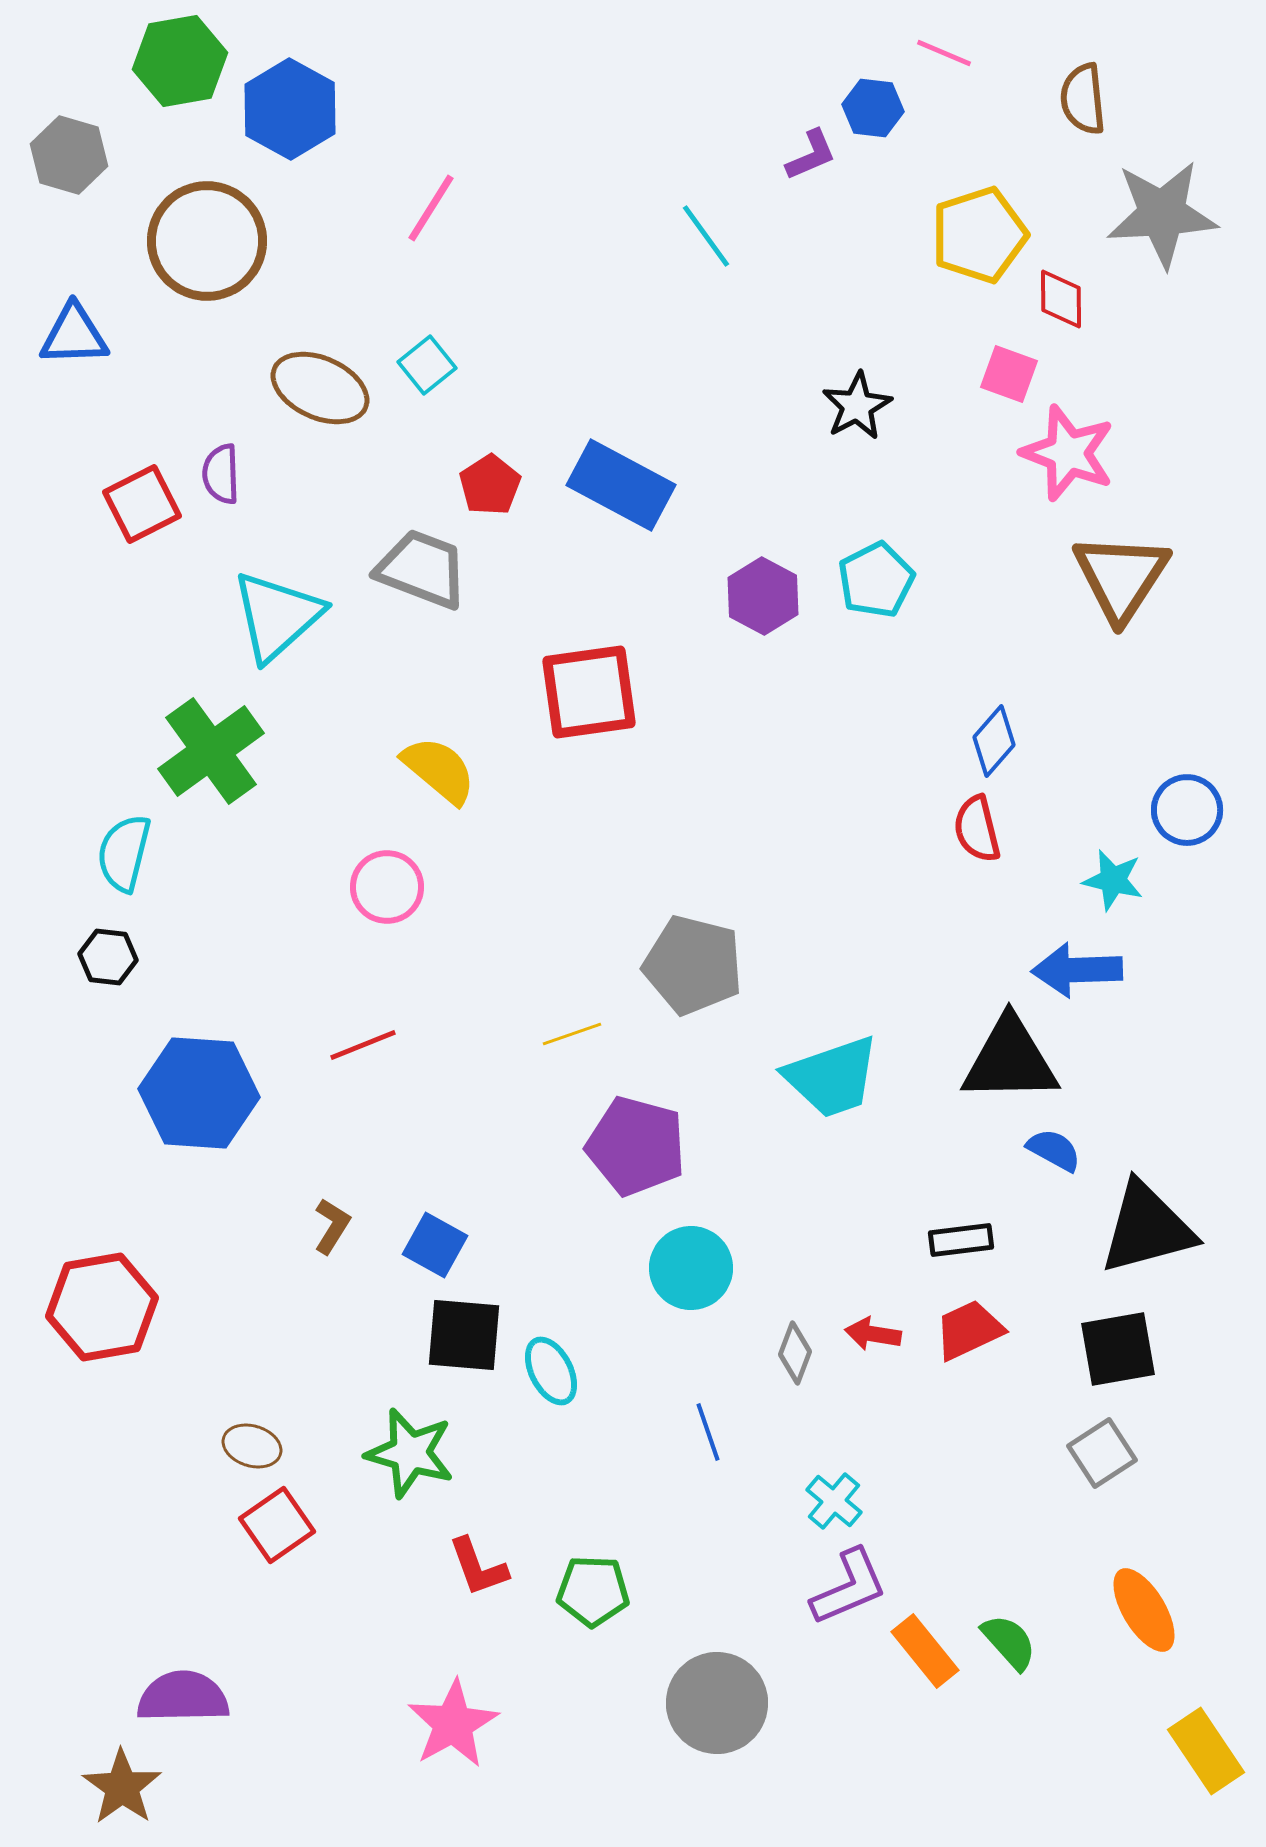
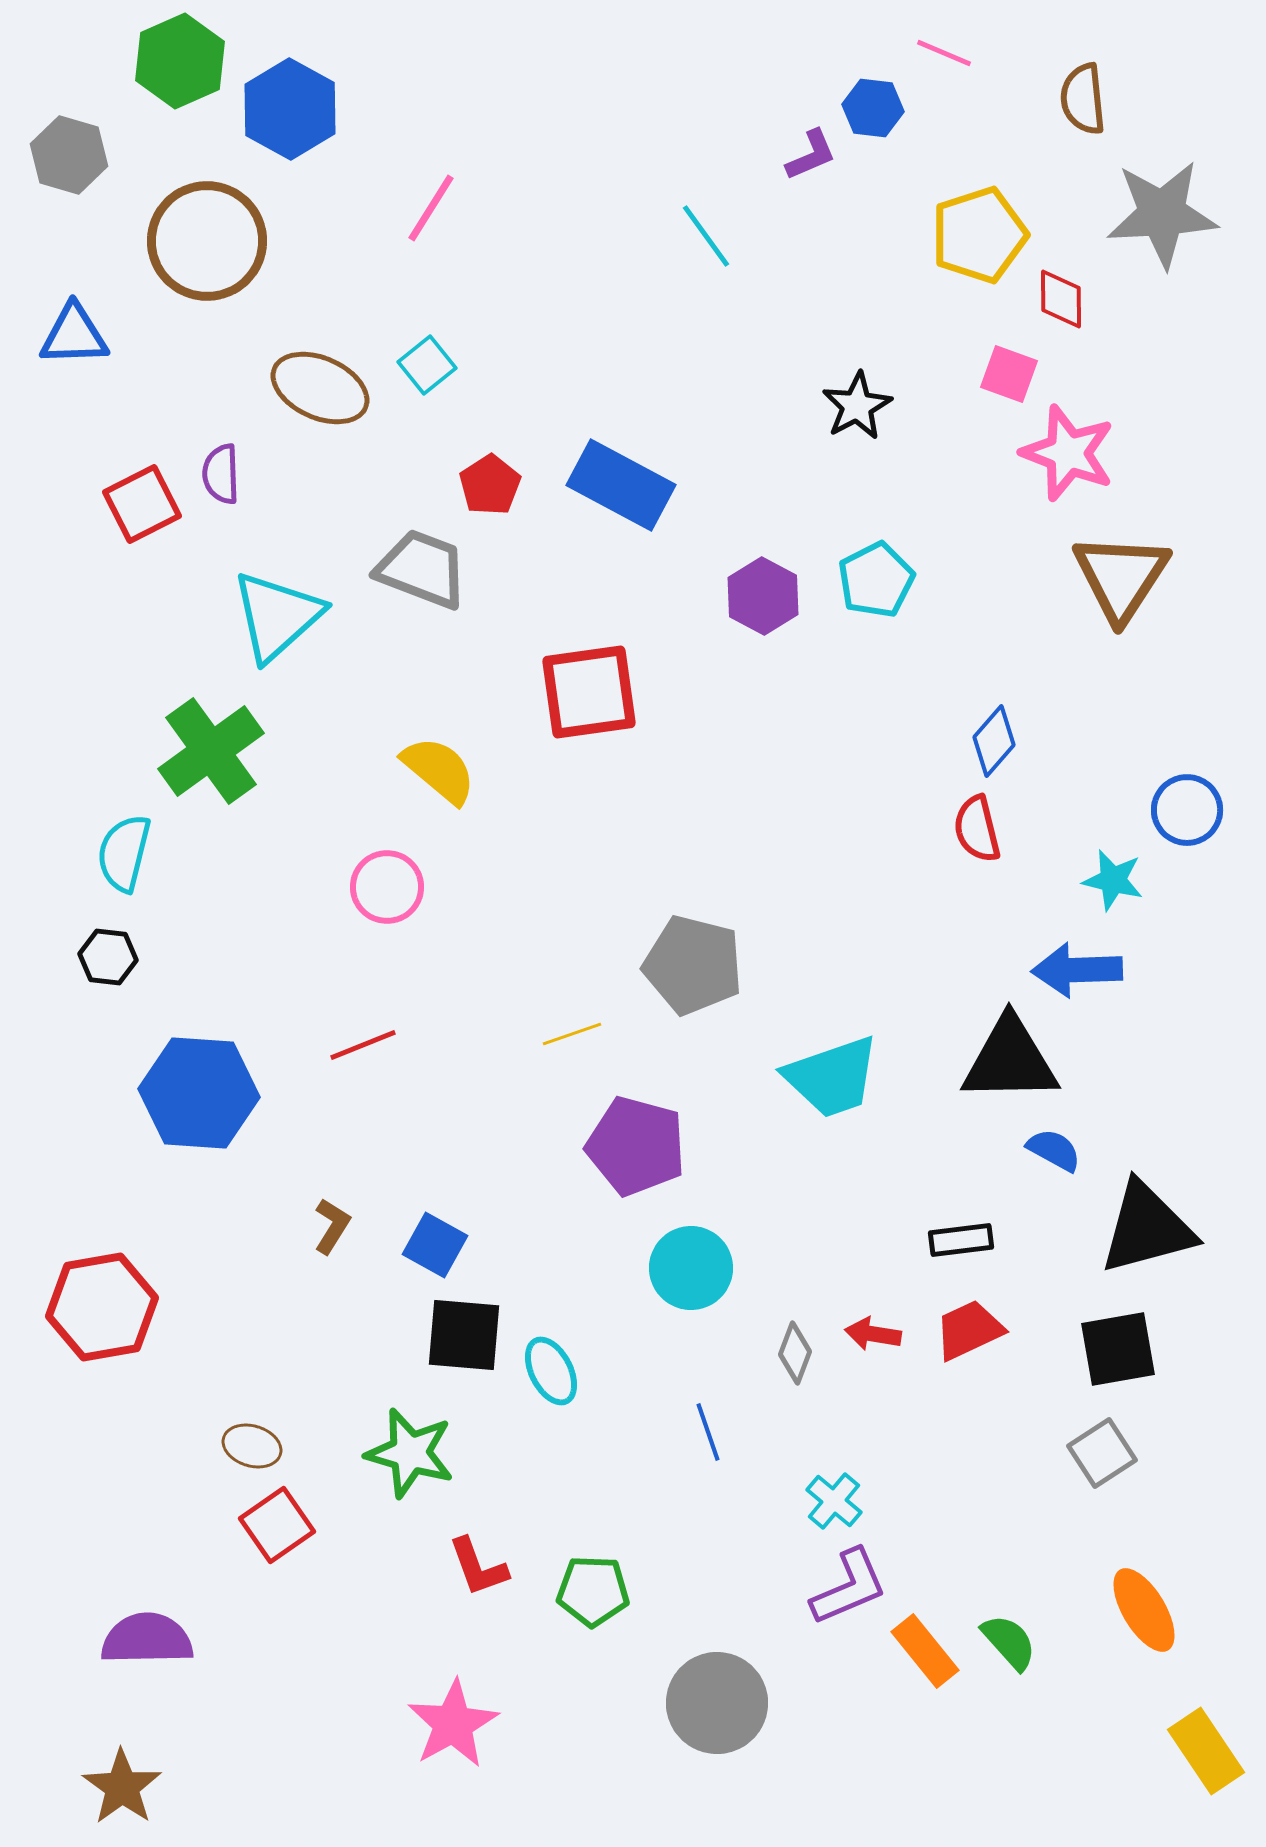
green hexagon at (180, 61): rotated 14 degrees counterclockwise
purple semicircle at (183, 1697): moved 36 px left, 58 px up
